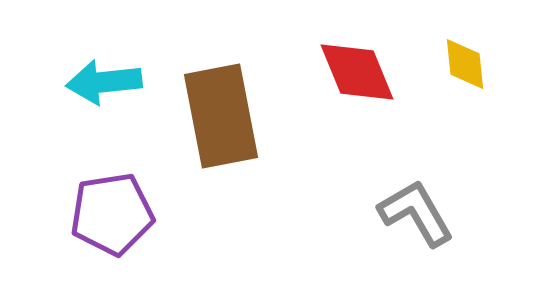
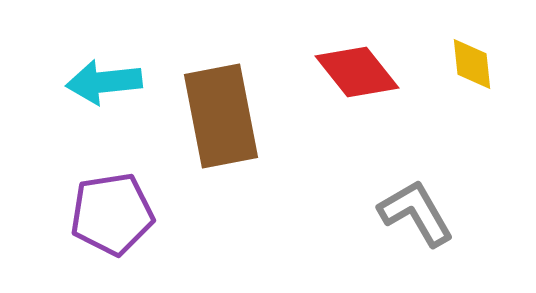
yellow diamond: moved 7 px right
red diamond: rotated 16 degrees counterclockwise
